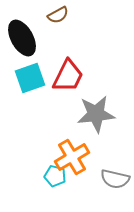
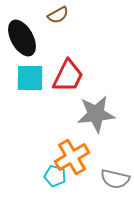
cyan square: rotated 20 degrees clockwise
